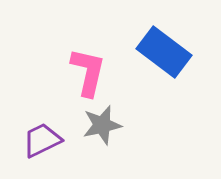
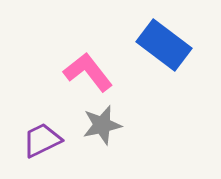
blue rectangle: moved 7 px up
pink L-shape: rotated 51 degrees counterclockwise
